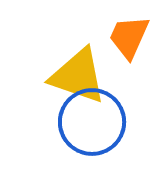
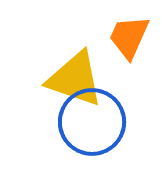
yellow triangle: moved 3 px left, 3 px down
